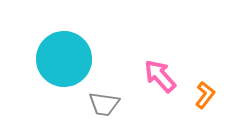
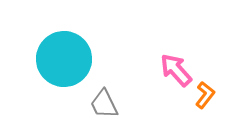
pink arrow: moved 16 px right, 6 px up
gray trapezoid: rotated 56 degrees clockwise
